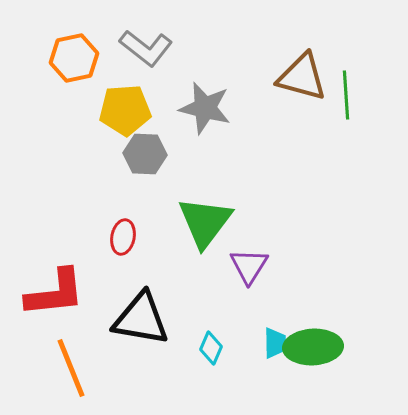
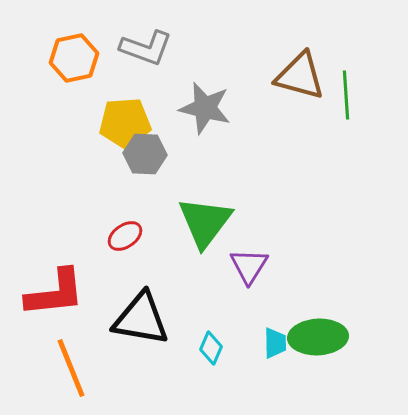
gray L-shape: rotated 18 degrees counterclockwise
brown triangle: moved 2 px left, 1 px up
yellow pentagon: moved 13 px down
red ellipse: moved 2 px right, 1 px up; rotated 44 degrees clockwise
green ellipse: moved 5 px right, 10 px up
